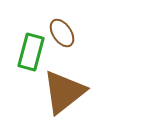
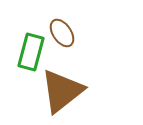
brown triangle: moved 2 px left, 1 px up
